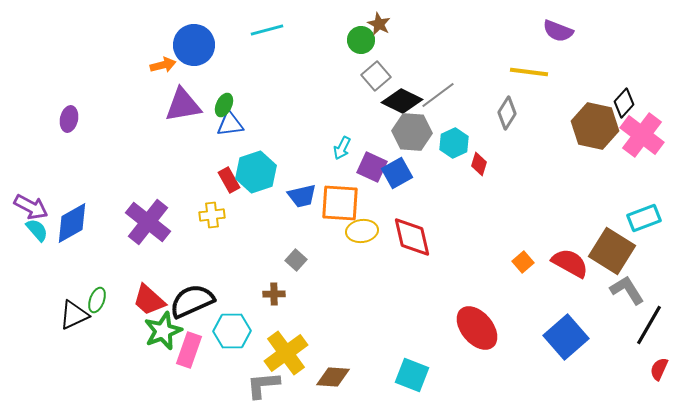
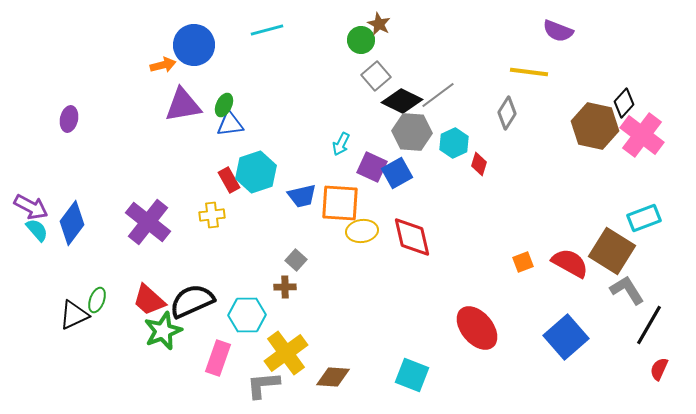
cyan arrow at (342, 148): moved 1 px left, 4 px up
blue diamond at (72, 223): rotated 24 degrees counterclockwise
orange square at (523, 262): rotated 20 degrees clockwise
brown cross at (274, 294): moved 11 px right, 7 px up
cyan hexagon at (232, 331): moved 15 px right, 16 px up
pink rectangle at (189, 350): moved 29 px right, 8 px down
